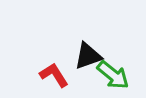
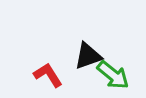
red L-shape: moved 6 px left
